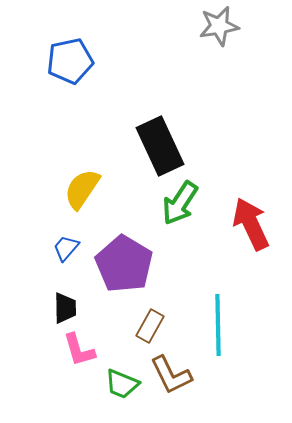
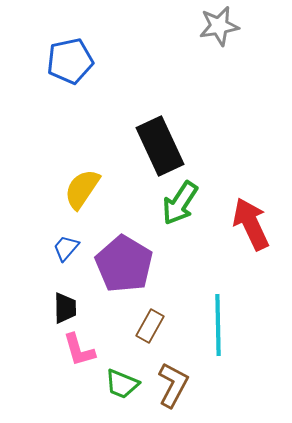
brown L-shape: moved 2 px right, 10 px down; rotated 126 degrees counterclockwise
